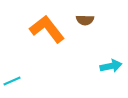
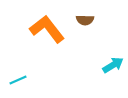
cyan arrow: moved 2 px right, 1 px up; rotated 20 degrees counterclockwise
cyan line: moved 6 px right, 1 px up
